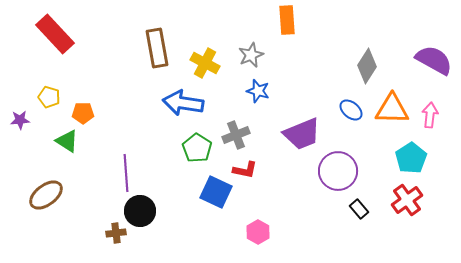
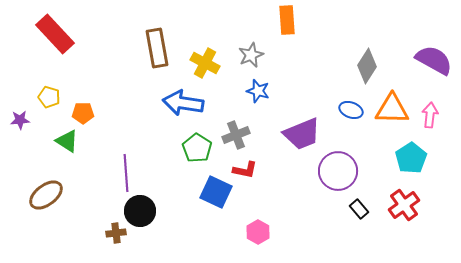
blue ellipse: rotated 20 degrees counterclockwise
red cross: moved 3 px left, 5 px down
